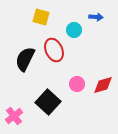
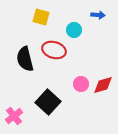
blue arrow: moved 2 px right, 2 px up
red ellipse: rotated 50 degrees counterclockwise
black semicircle: rotated 40 degrees counterclockwise
pink circle: moved 4 px right
